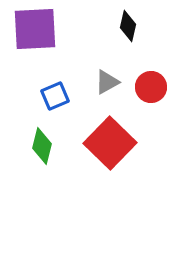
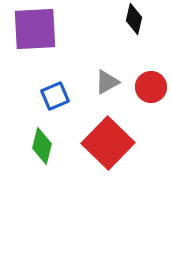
black diamond: moved 6 px right, 7 px up
red square: moved 2 px left
